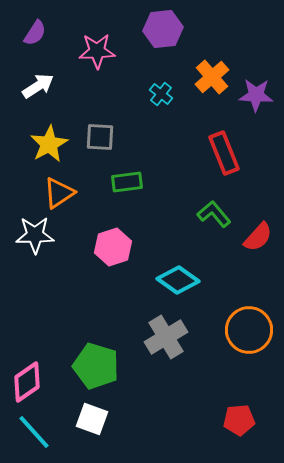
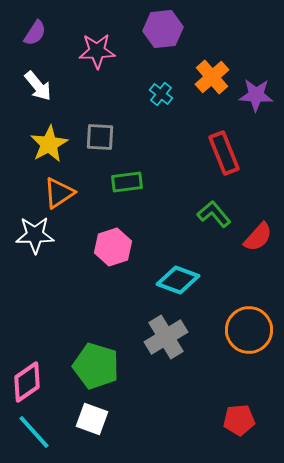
white arrow: rotated 84 degrees clockwise
cyan diamond: rotated 15 degrees counterclockwise
